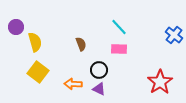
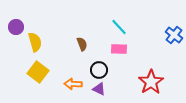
brown semicircle: moved 1 px right
red star: moved 9 px left
